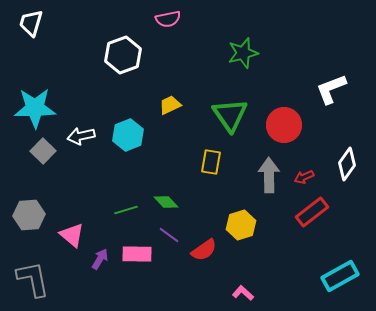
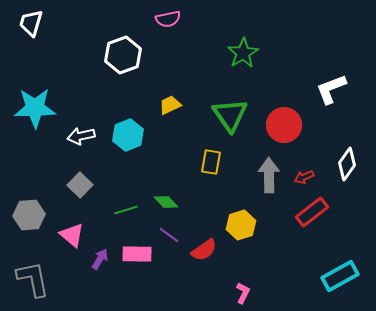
green star: rotated 16 degrees counterclockwise
gray square: moved 37 px right, 34 px down
pink L-shape: rotated 75 degrees clockwise
